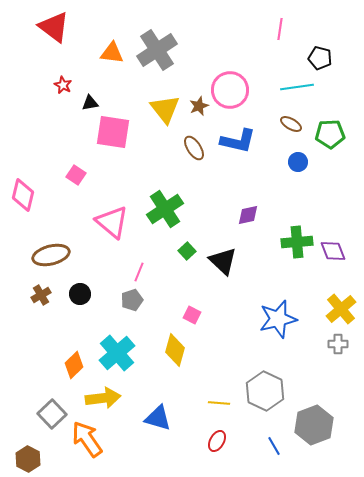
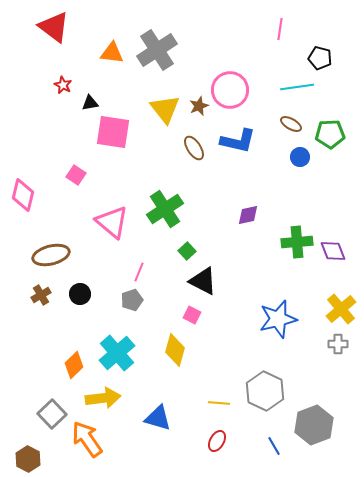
blue circle at (298, 162): moved 2 px right, 5 px up
black triangle at (223, 261): moved 20 px left, 20 px down; rotated 16 degrees counterclockwise
